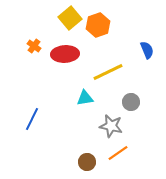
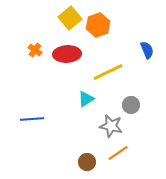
orange cross: moved 1 px right, 4 px down
red ellipse: moved 2 px right
cyan triangle: moved 1 px right, 1 px down; rotated 24 degrees counterclockwise
gray circle: moved 3 px down
blue line: rotated 60 degrees clockwise
